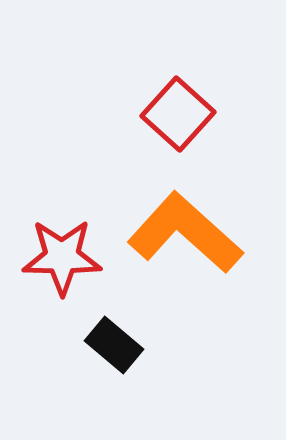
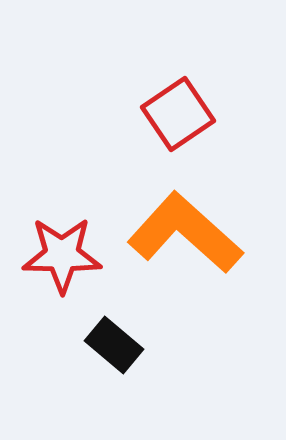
red square: rotated 14 degrees clockwise
red star: moved 2 px up
